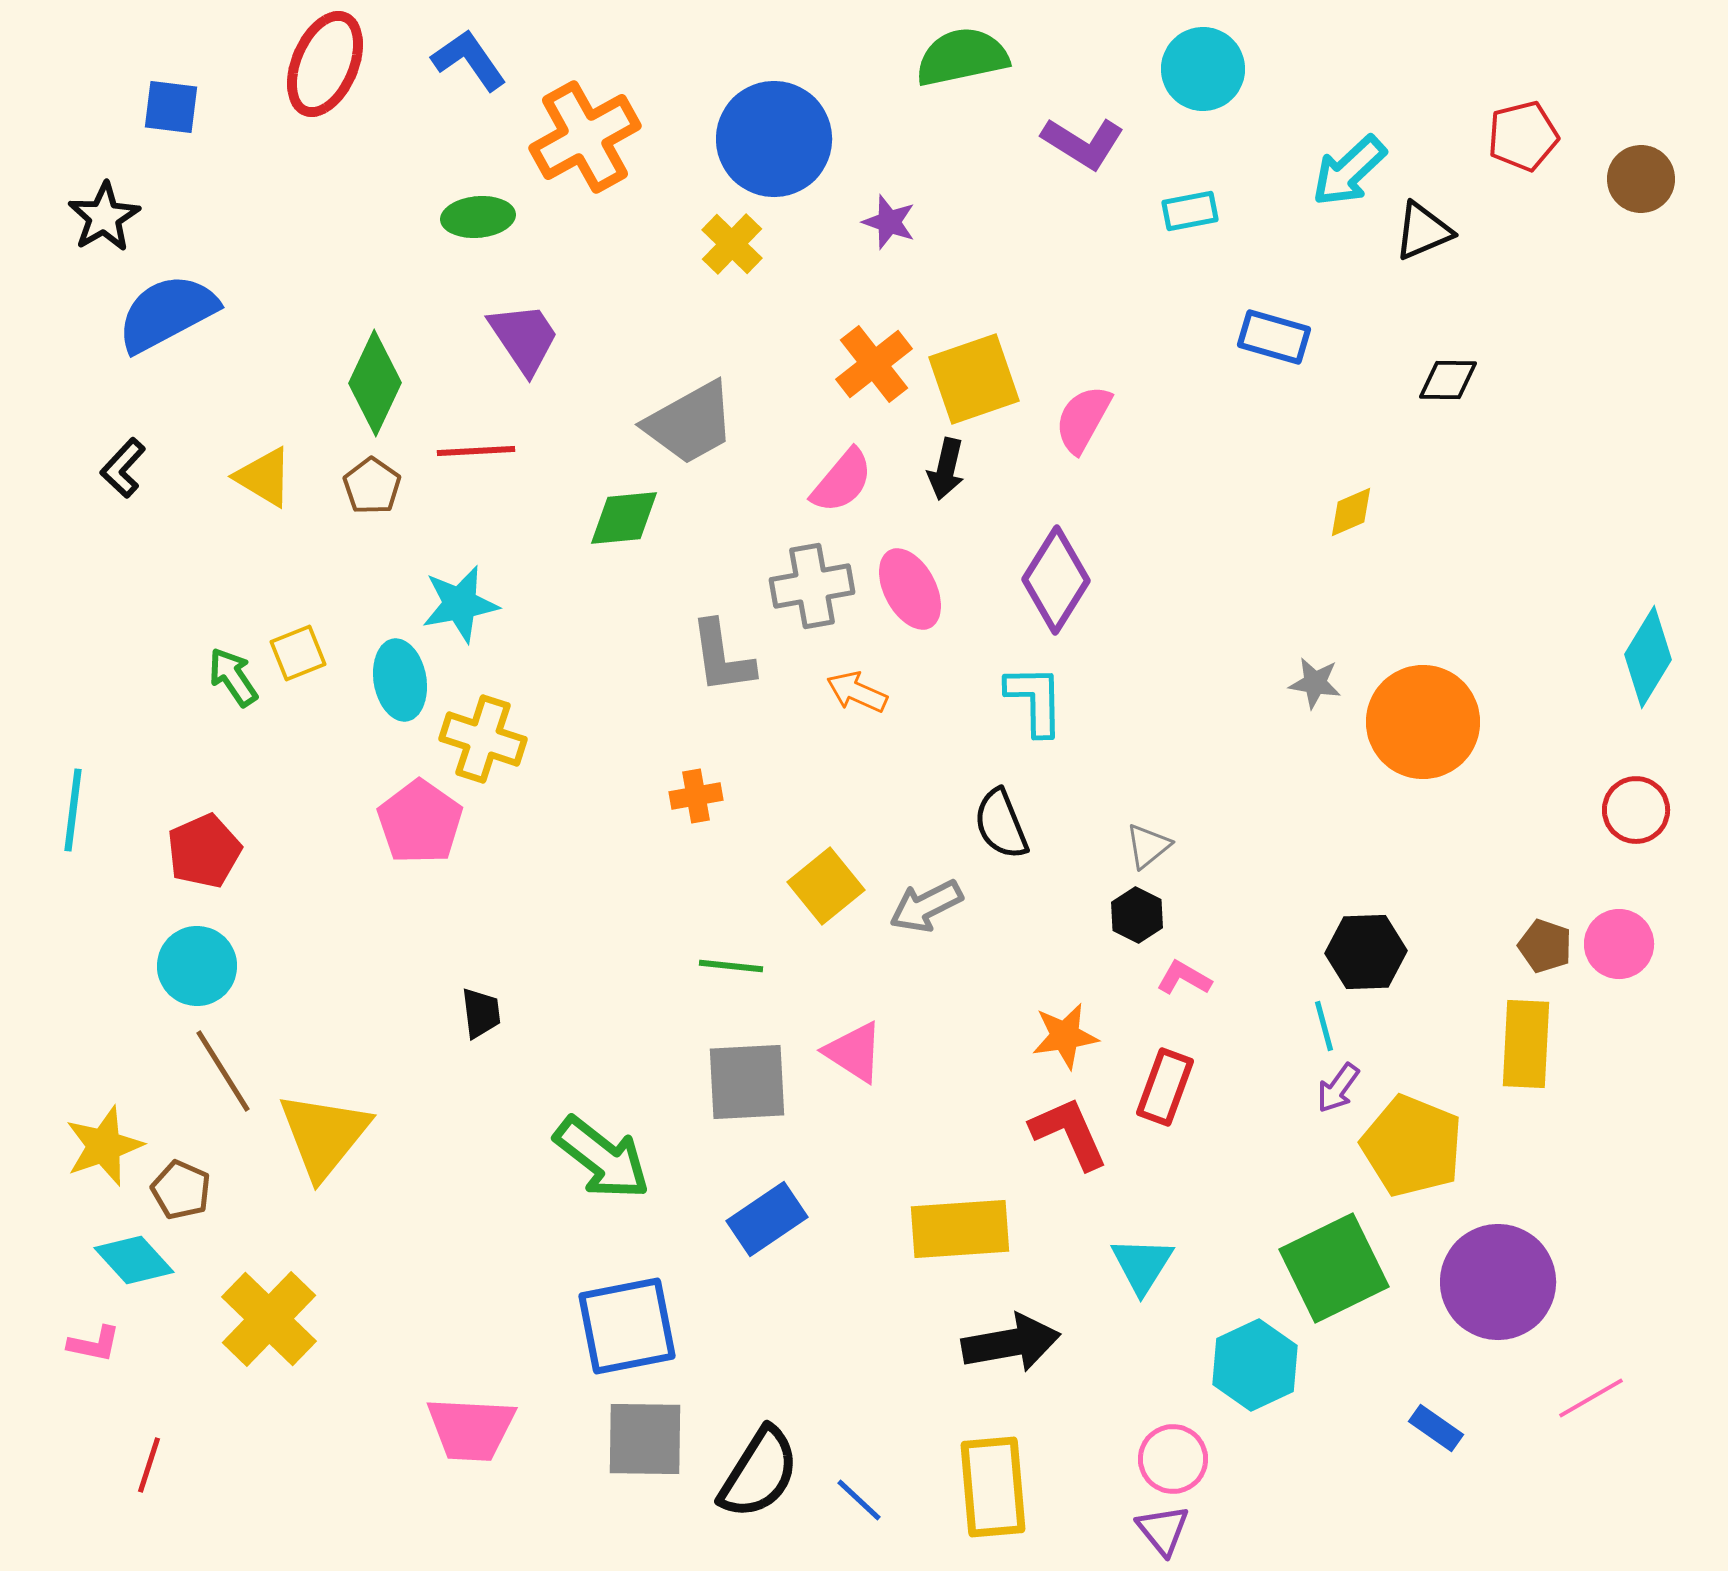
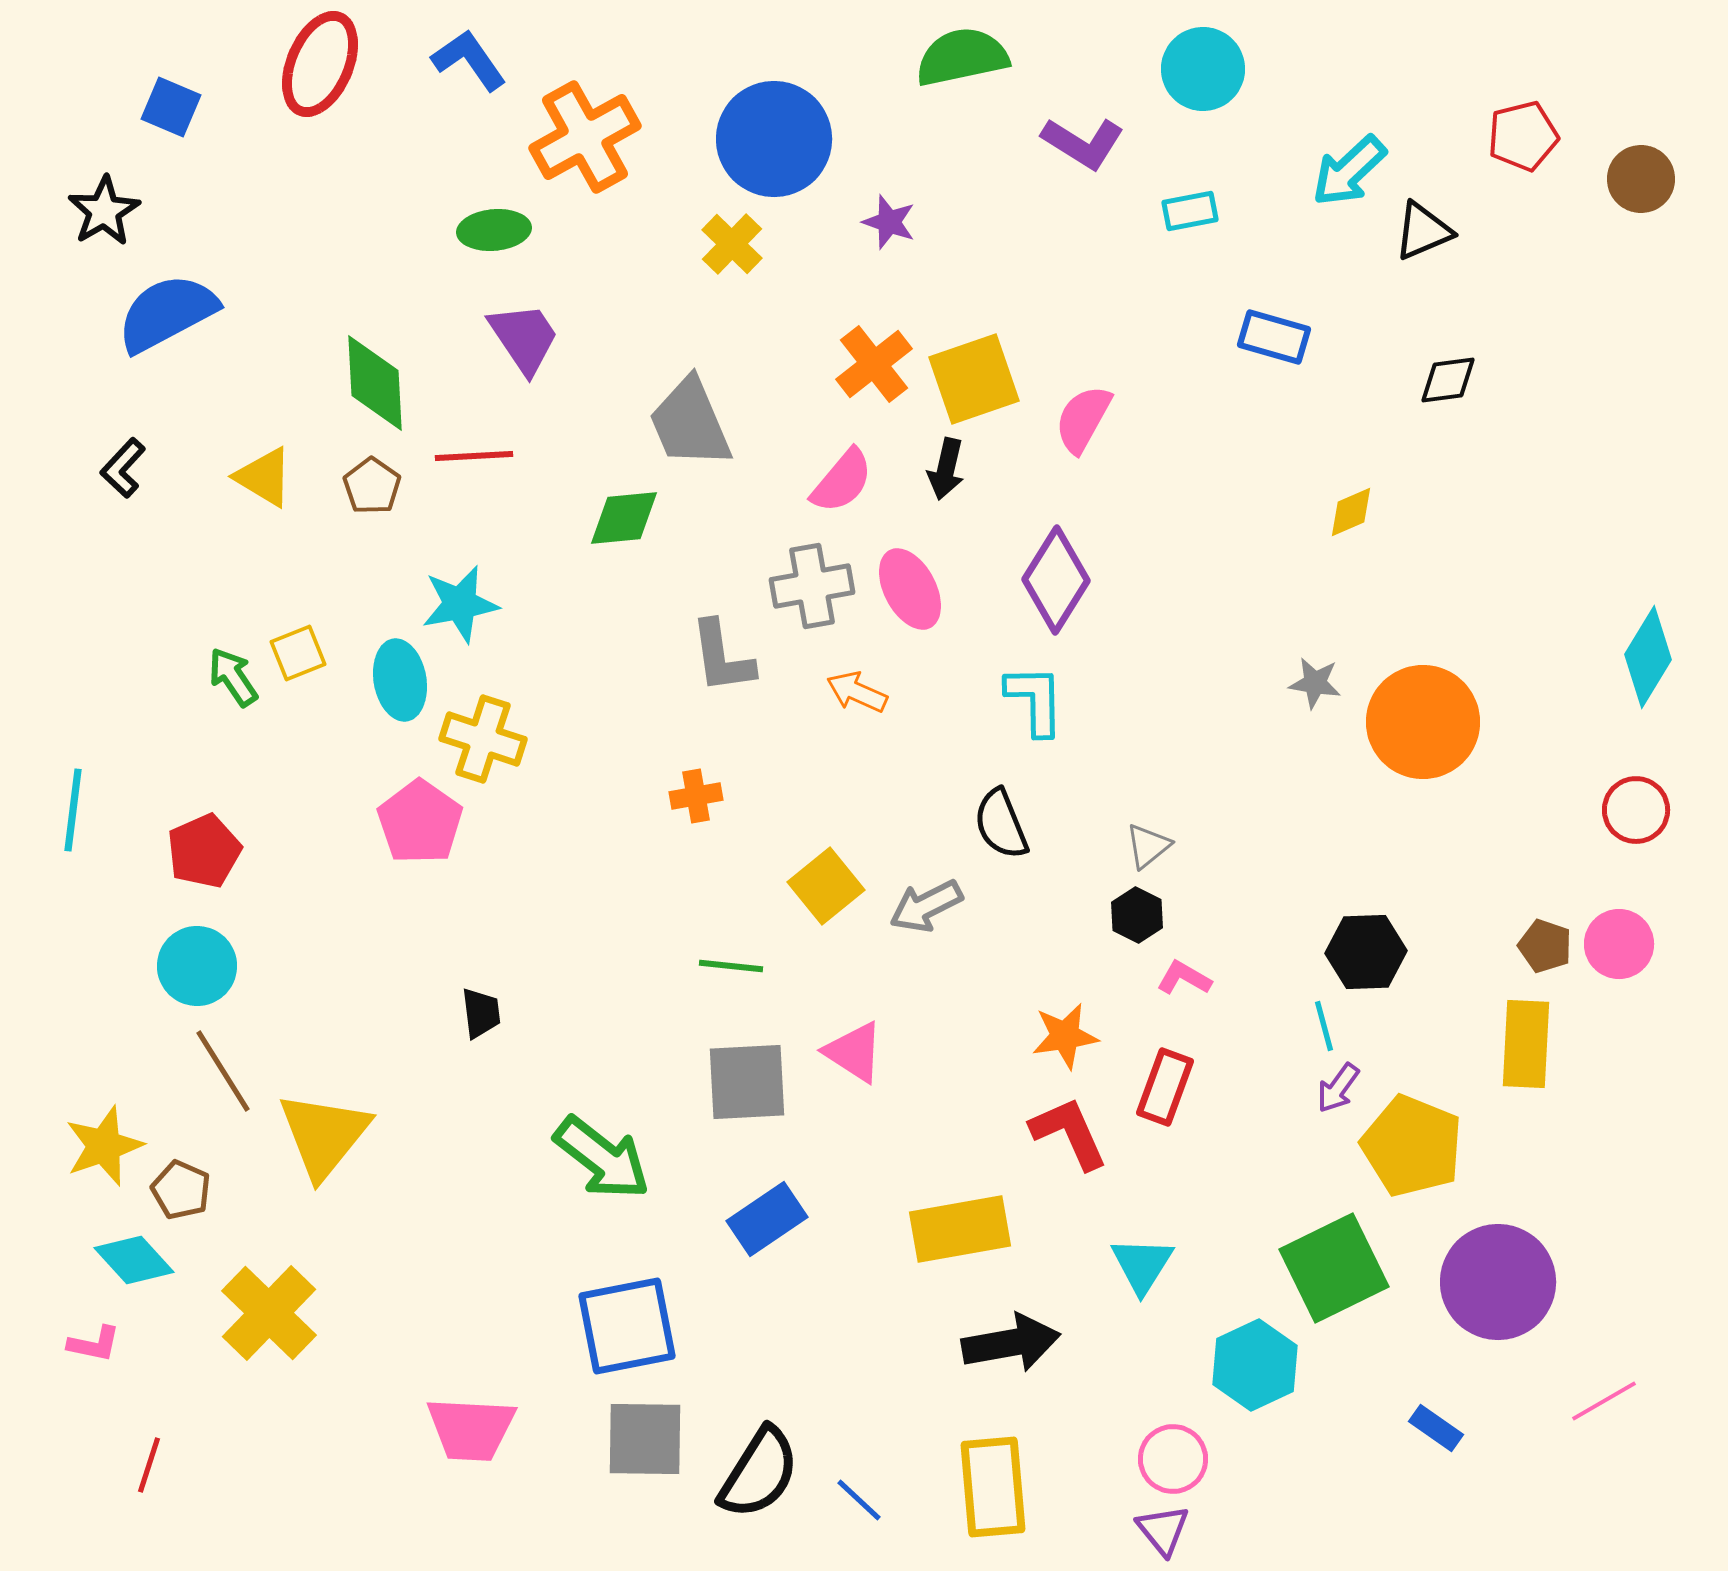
red ellipse at (325, 64): moved 5 px left
blue square at (171, 107): rotated 16 degrees clockwise
black star at (104, 217): moved 6 px up
green ellipse at (478, 217): moved 16 px right, 13 px down
black diamond at (1448, 380): rotated 8 degrees counterclockwise
green diamond at (375, 383): rotated 28 degrees counterclockwise
gray trapezoid at (690, 423): rotated 96 degrees clockwise
red line at (476, 451): moved 2 px left, 5 px down
yellow rectangle at (960, 1229): rotated 6 degrees counterclockwise
yellow cross at (269, 1319): moved 6 px up
pink line at (1591, 1398): moved 13 px right, 3 px down
